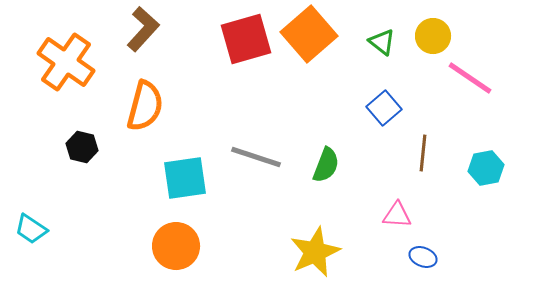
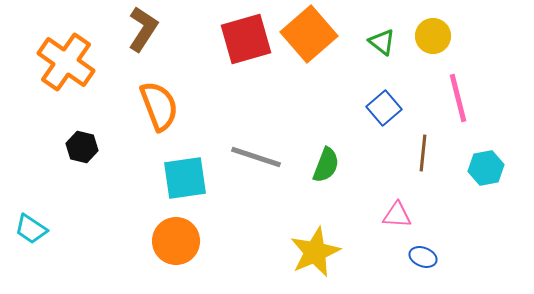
brown L-shape: rotated 9 degrees counterclockwise
pink line: moved 12 px left, 20 px down; rotated 42 degrees clockwise
orange semicircle: moved 14 px right; rotated 36 degrees counterclockwise
orange circle: moved 5 px up
